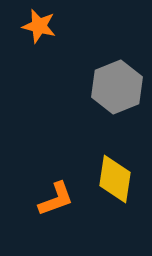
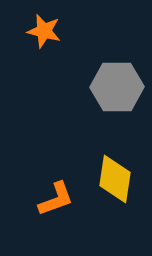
orange star: moved 5 px right, 5 px down
gray hexagon: rotated 21 degrees clockwise
